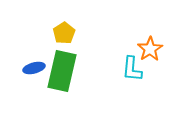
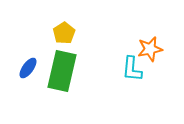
orange star: rotated 20 degrees clockwise
blue ellipse: moved 6 px left; rotated 40 degrees counterclockwise
